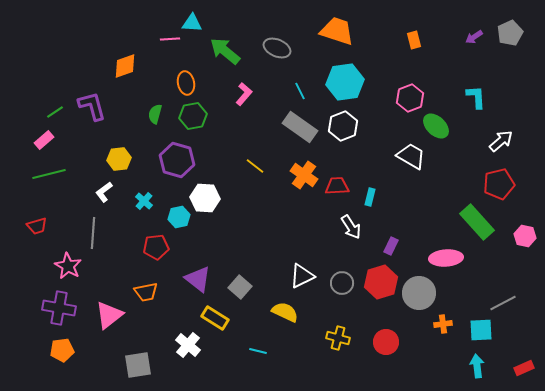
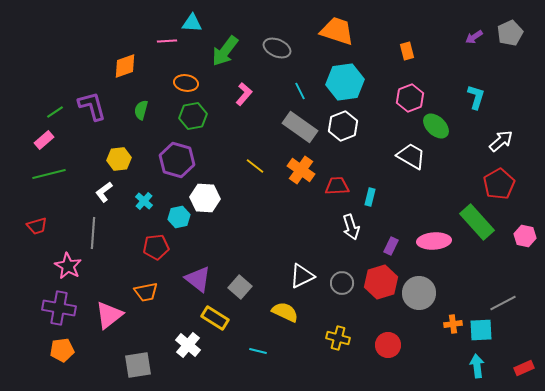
pink line at (170, 39): moved 3 px left, 2 px down
orange rectangle at (414, 40): moved 7 px left, 11 px down
green arrow at (225, 51): rotated 92 degrees counterclockwise
orange ellipse at (186, 83): rotated 70 degrees counterclockwise
cyan L-shape at (476, 97): rotated 20 degrees clockwise
green semicircle at (155, 114): moved 14 px left, 4 px up
orange cross at (304, 175): moved 3 px left, 5 px up
red pentagon at (499, 184): rotated 16 degrees counterclockwise
white arrow at (351, 227): rotated 15 degrees clockwise
pink ellipse at (446, 258): moved 12 px left, 17 px up
orange cross at (443, 324): moved 10 px right
red circle at (386, 342): moved 2 px right, 3 px down
